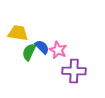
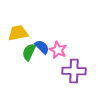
yellow trapezoid: rotated 20 degrees counterclockwise
